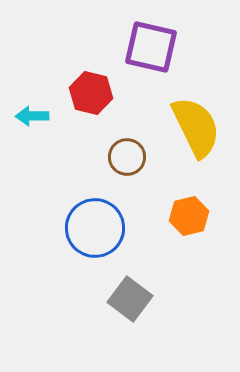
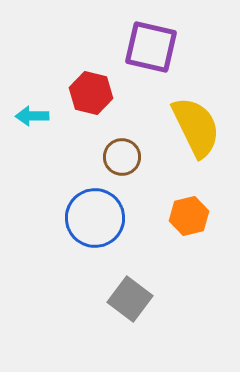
brown circle: moved 5 px left
blue circle: moved 10 px up
